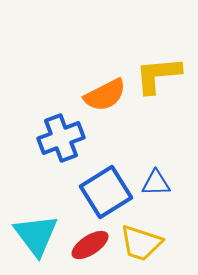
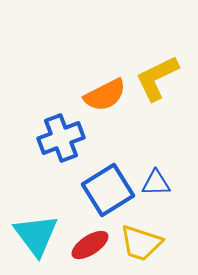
yellow L-shape: moved 1 px left, 3 px down; rotated 21 degrees counterclockwise
blue square: moved 2 px right, 2 px up
